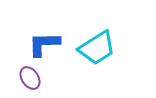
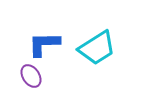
purple ellipse: moved 1 px right, 2 px up
